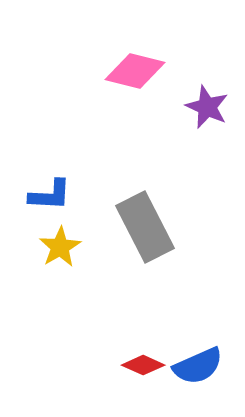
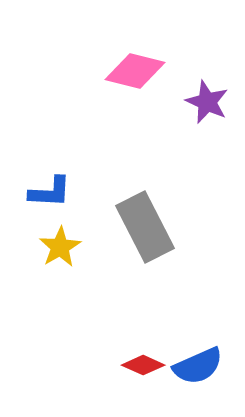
purple star: moved 5 px up
blue L-shape: moved 3 px up
